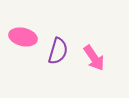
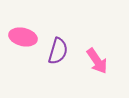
pink arrow: moved 3 px right, 3 px down
